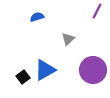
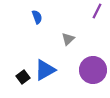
blue semicircle: rotated 88 degrees clockwise
